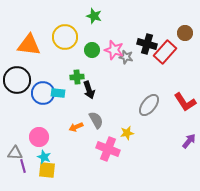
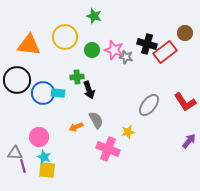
red rectangle: rotated 10 degrees clockwise
yellow star: moved 1 px right, 1 px up
